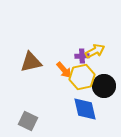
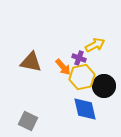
yellow arrow: moved 6 px up
purple cross: moved 3 px left, 2 px down; rotated 24 degrees clockwise
brown triangle: rotated 25 degrees clockwise
orange arrow: moved 1 px left, 3 px up
